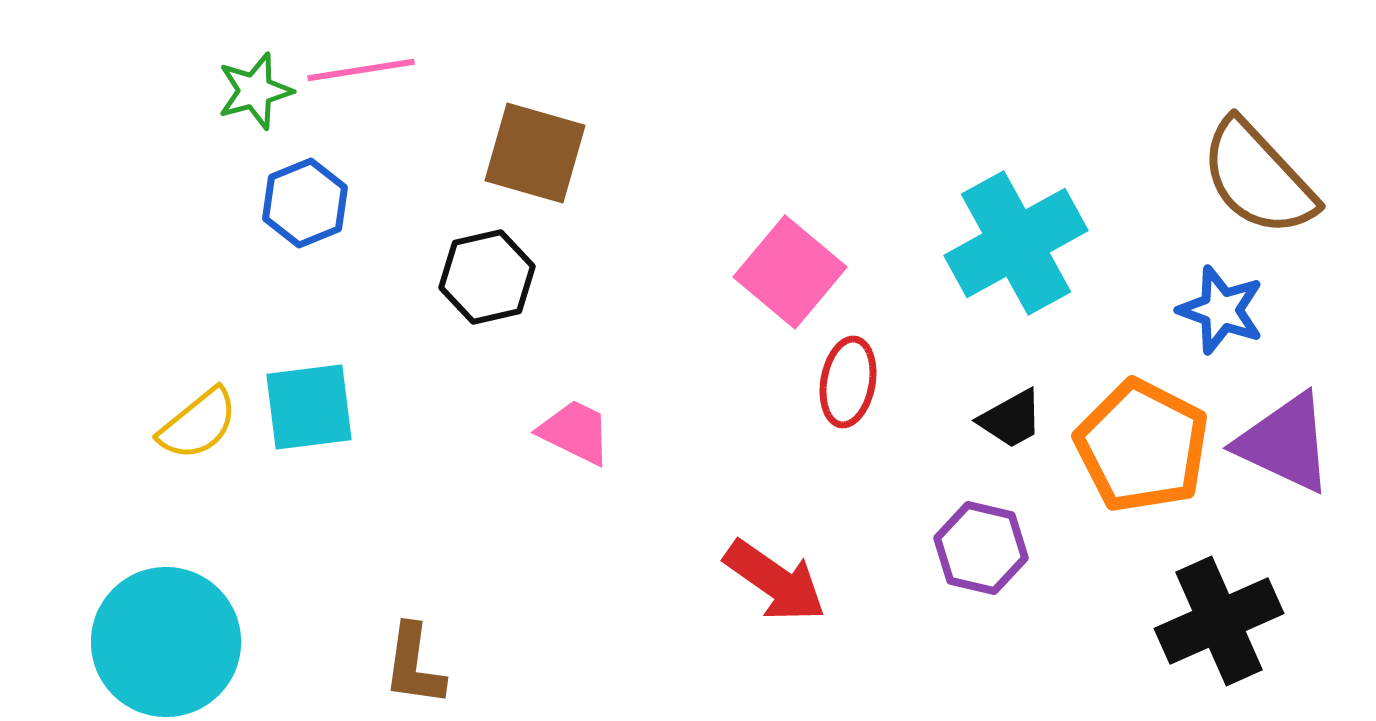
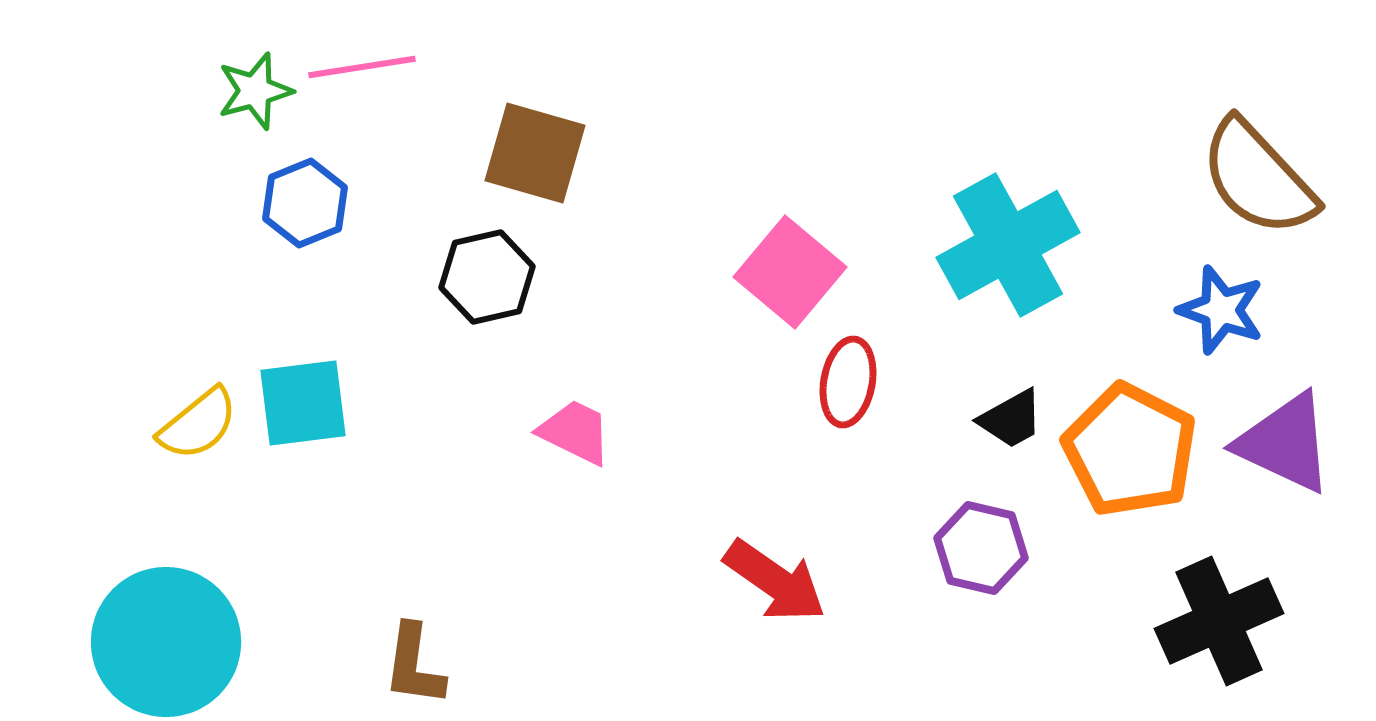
pink line: moved 1 px right, 3 px up
cyan cross: moved 8 px left, 2 px down
cyan square: moved 6 px left, 4 px up
orange pentagon: moved 12 px left, 4 px down
